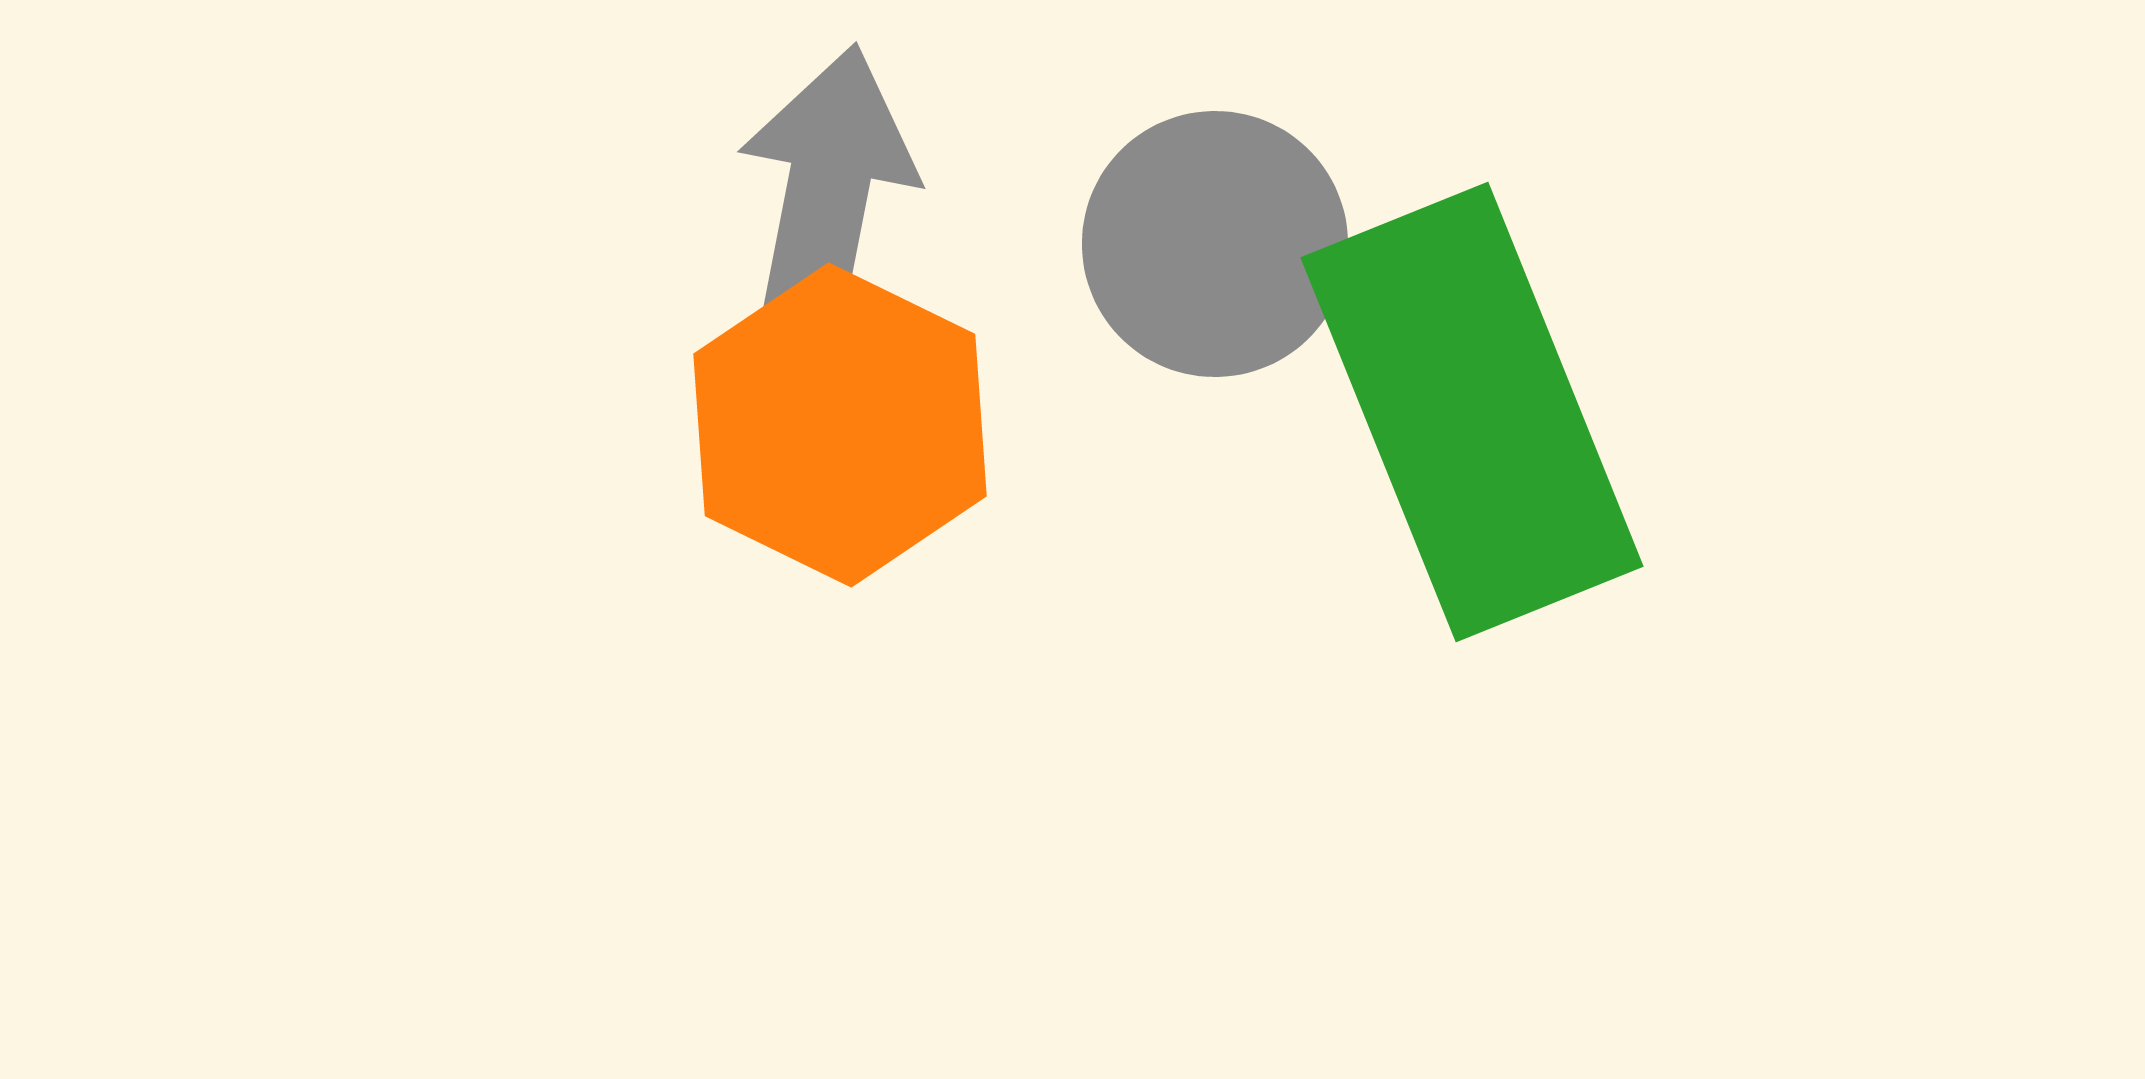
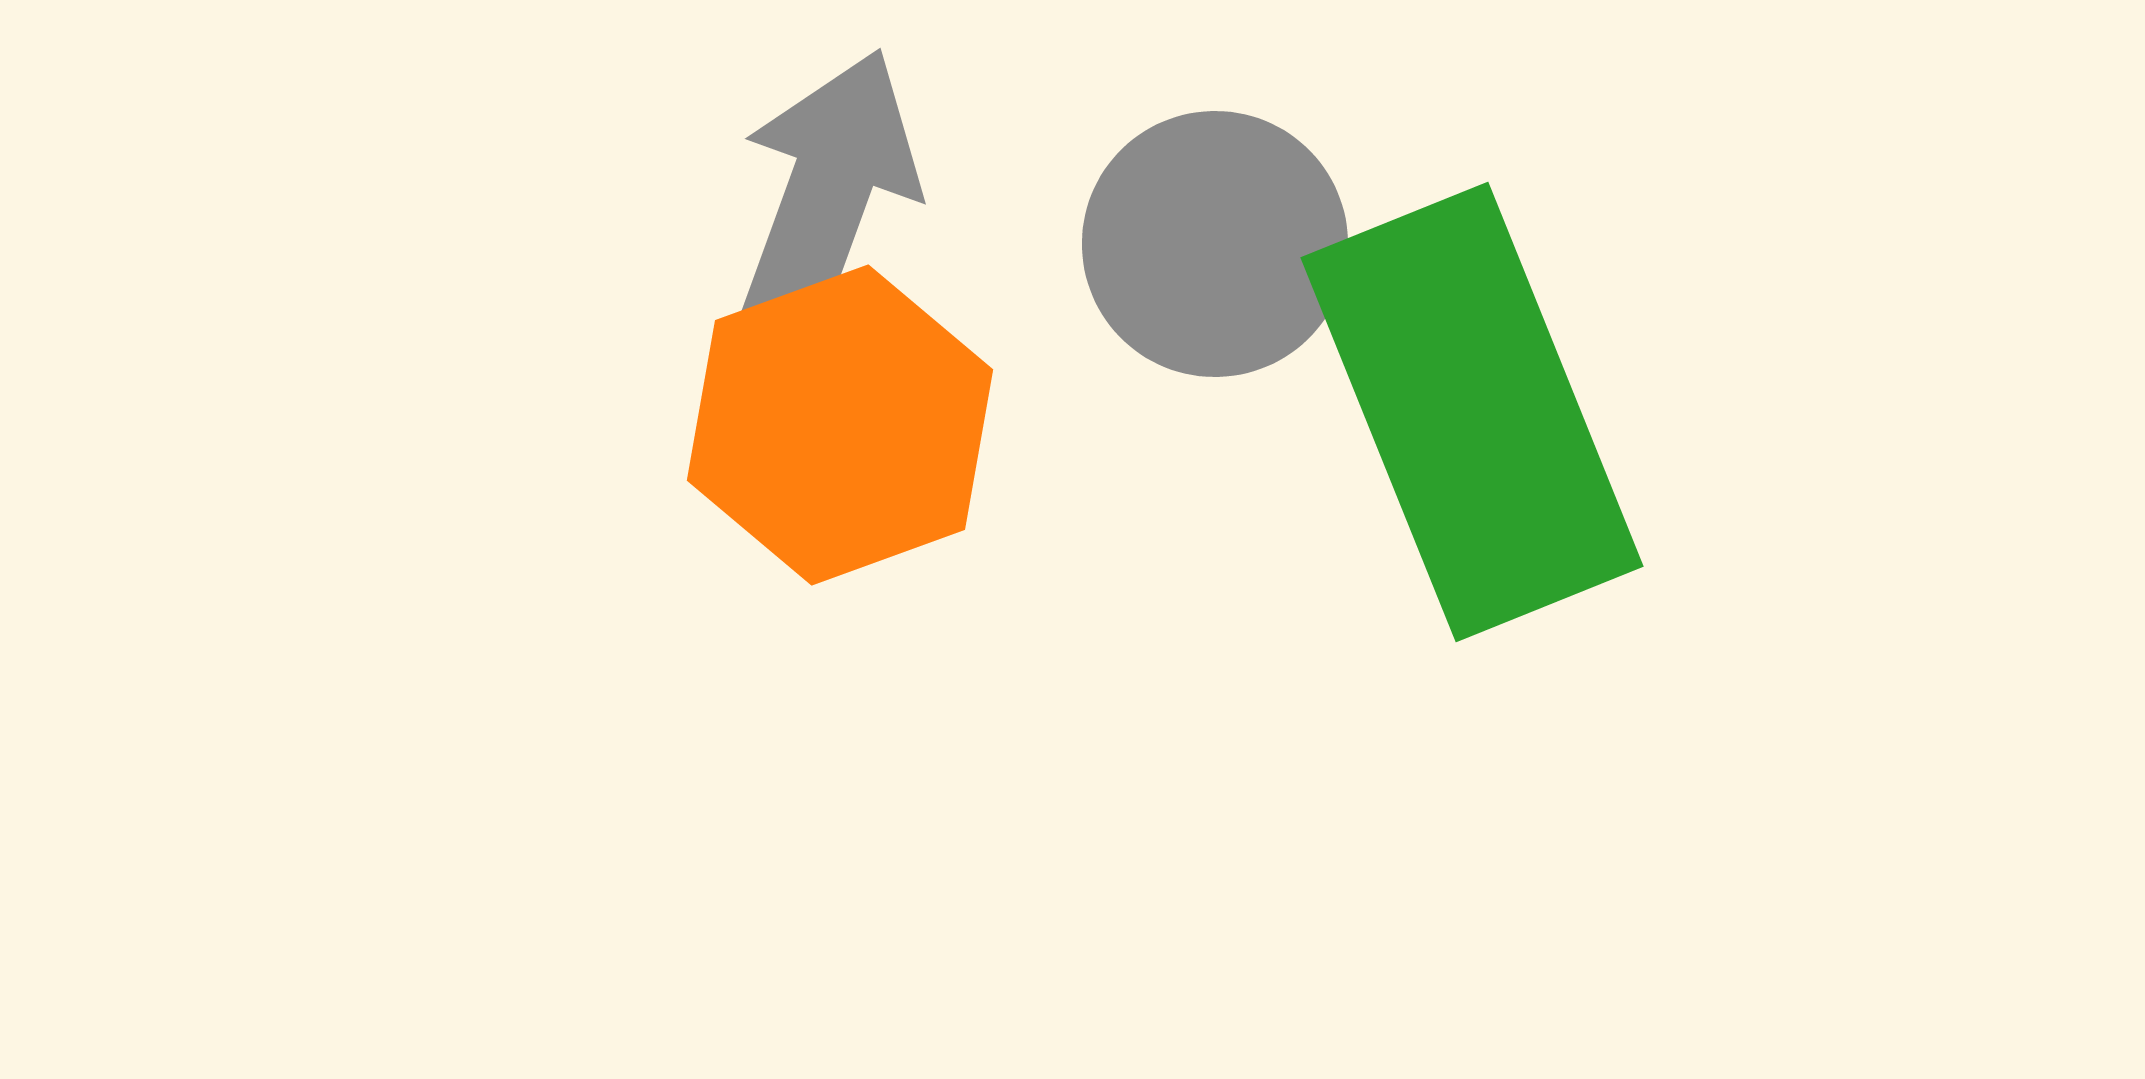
gray arrow: rotated 9 degrees clockwise
orange hexagon: rotated 14 degrees clockwise
